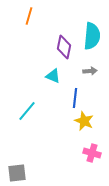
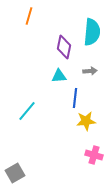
cyan semicircle: moved 4 px up
cyan triangle: moved 6 px right; rotated 28 degrees counterclockwise
yellow star: moved 2 px right; rotated 30 degrees counterclockwise
pink cross: moved 2 px right, 2 px down
gray square: moved 2 px left; rotated 24 degrees counterclockwise
